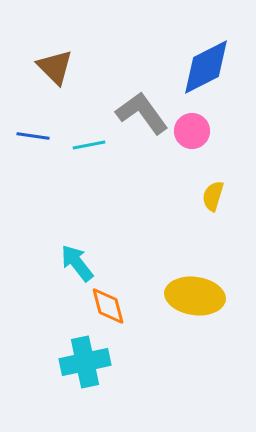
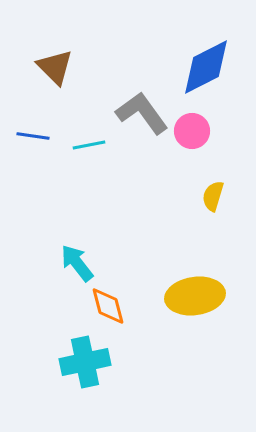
yellow ellipse: rotated 16 degrees counterclockwise
